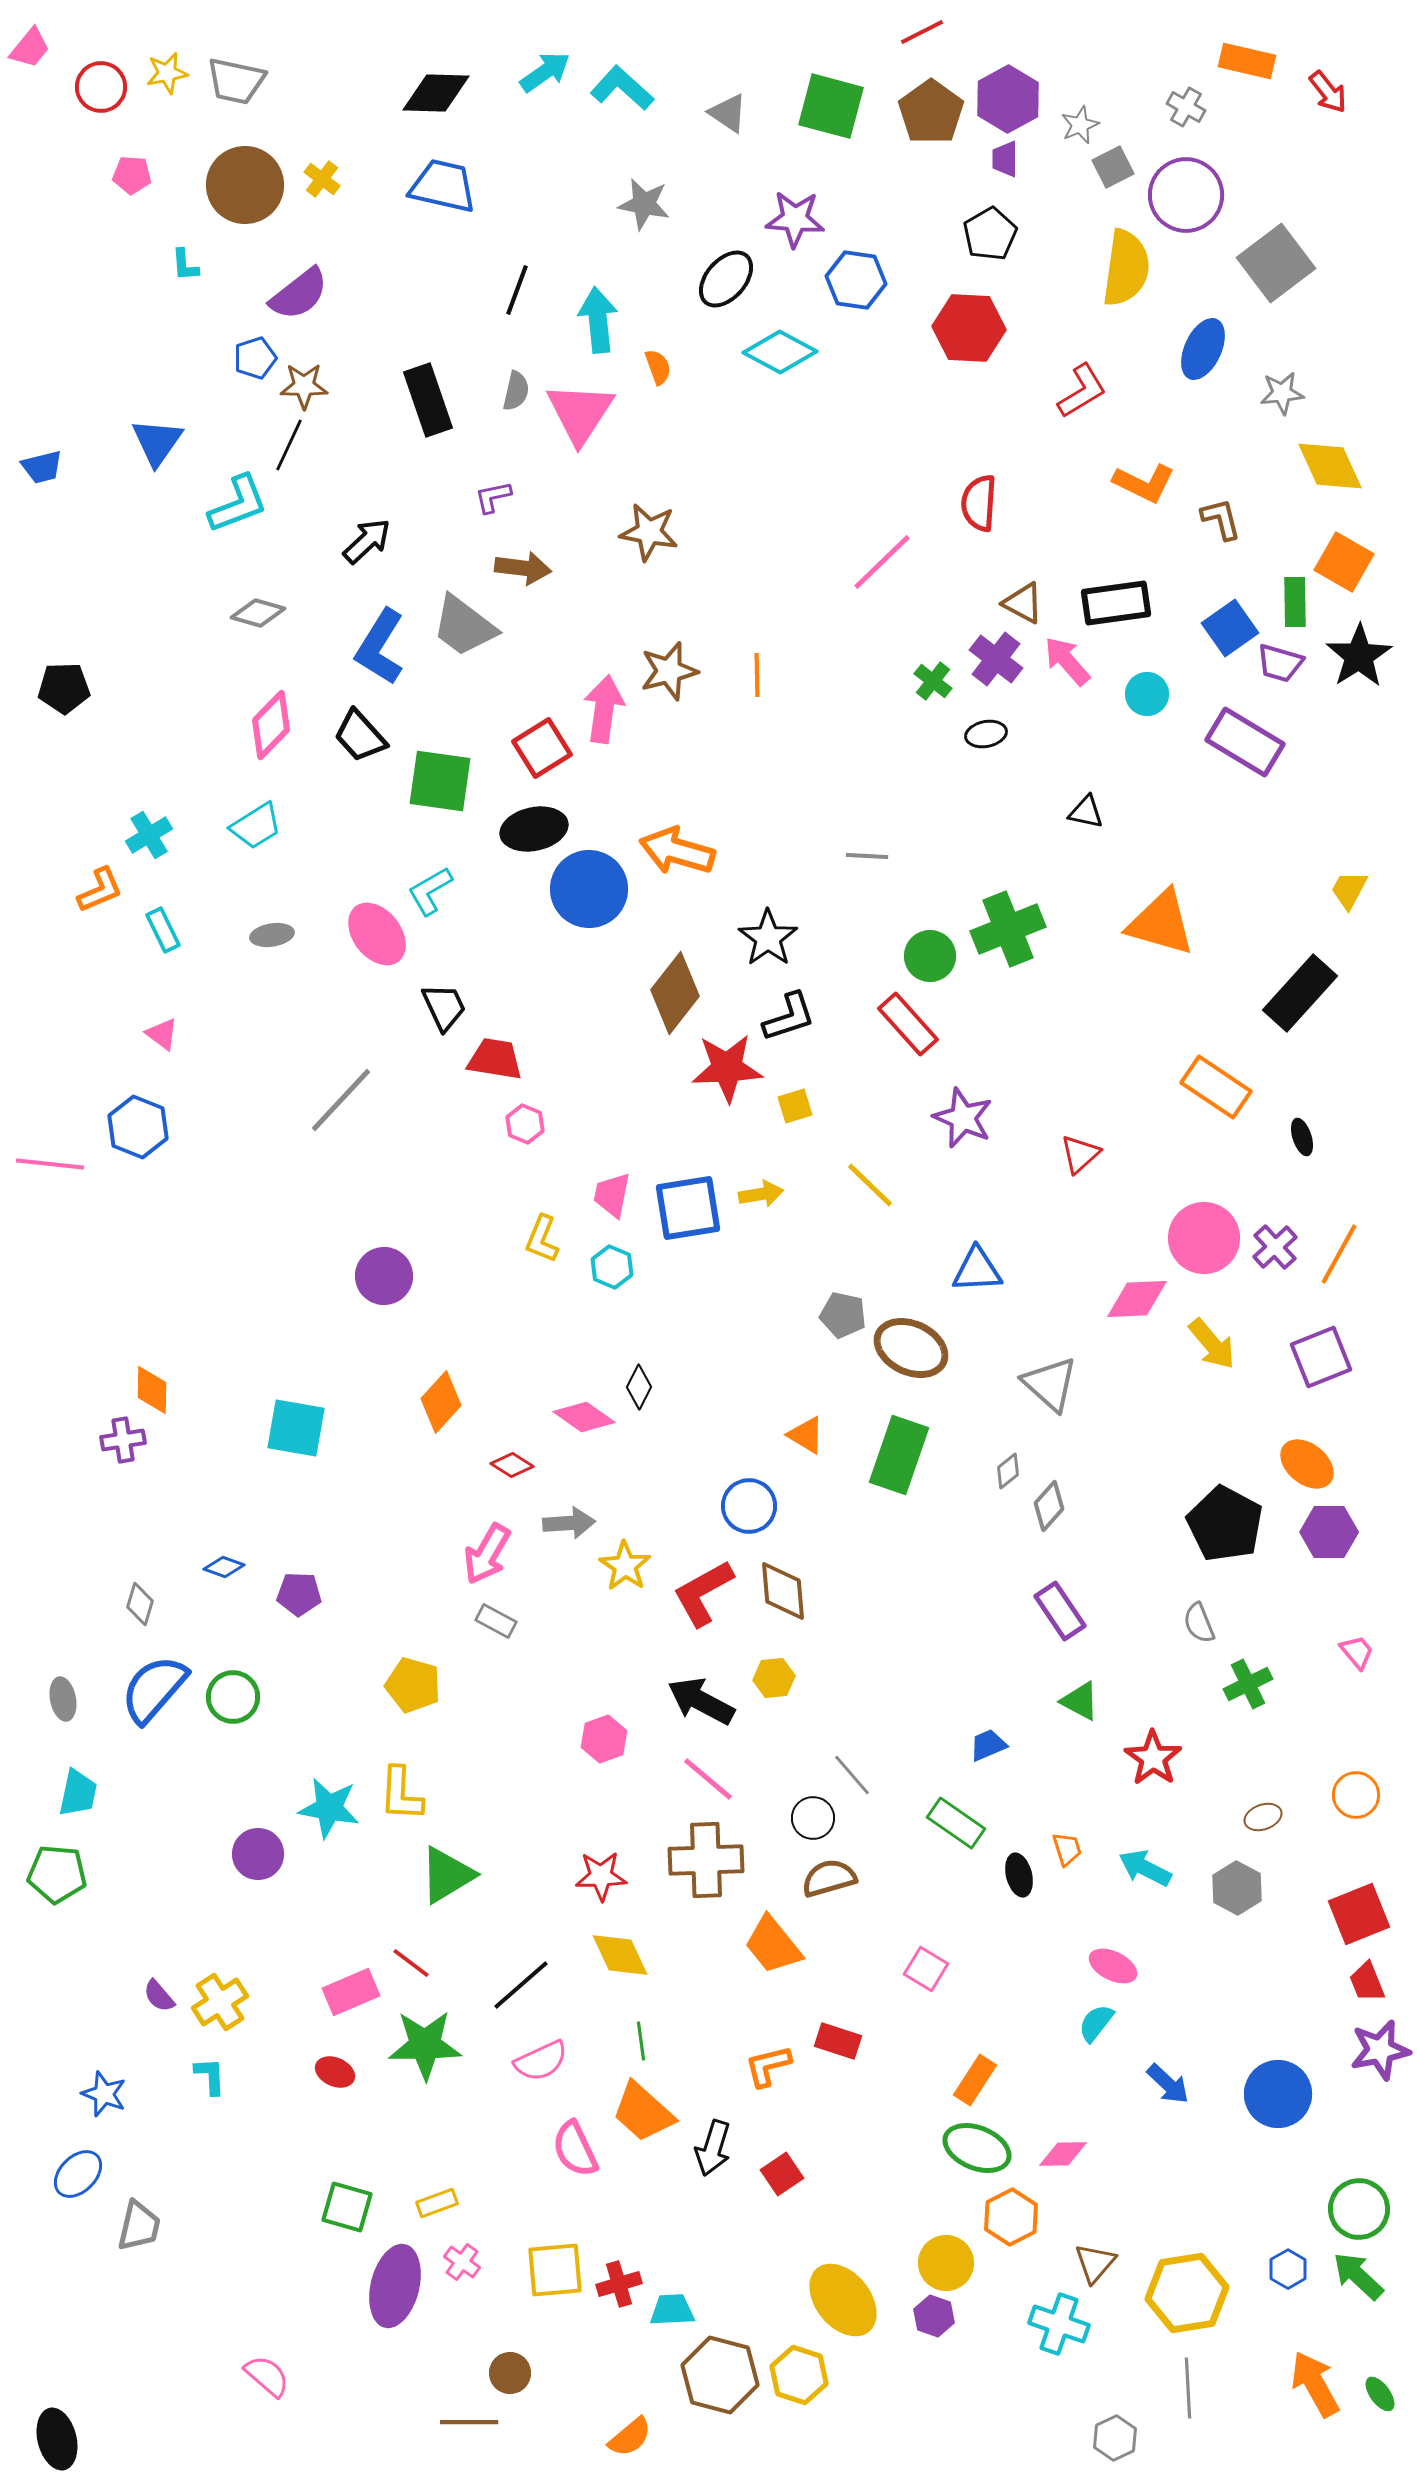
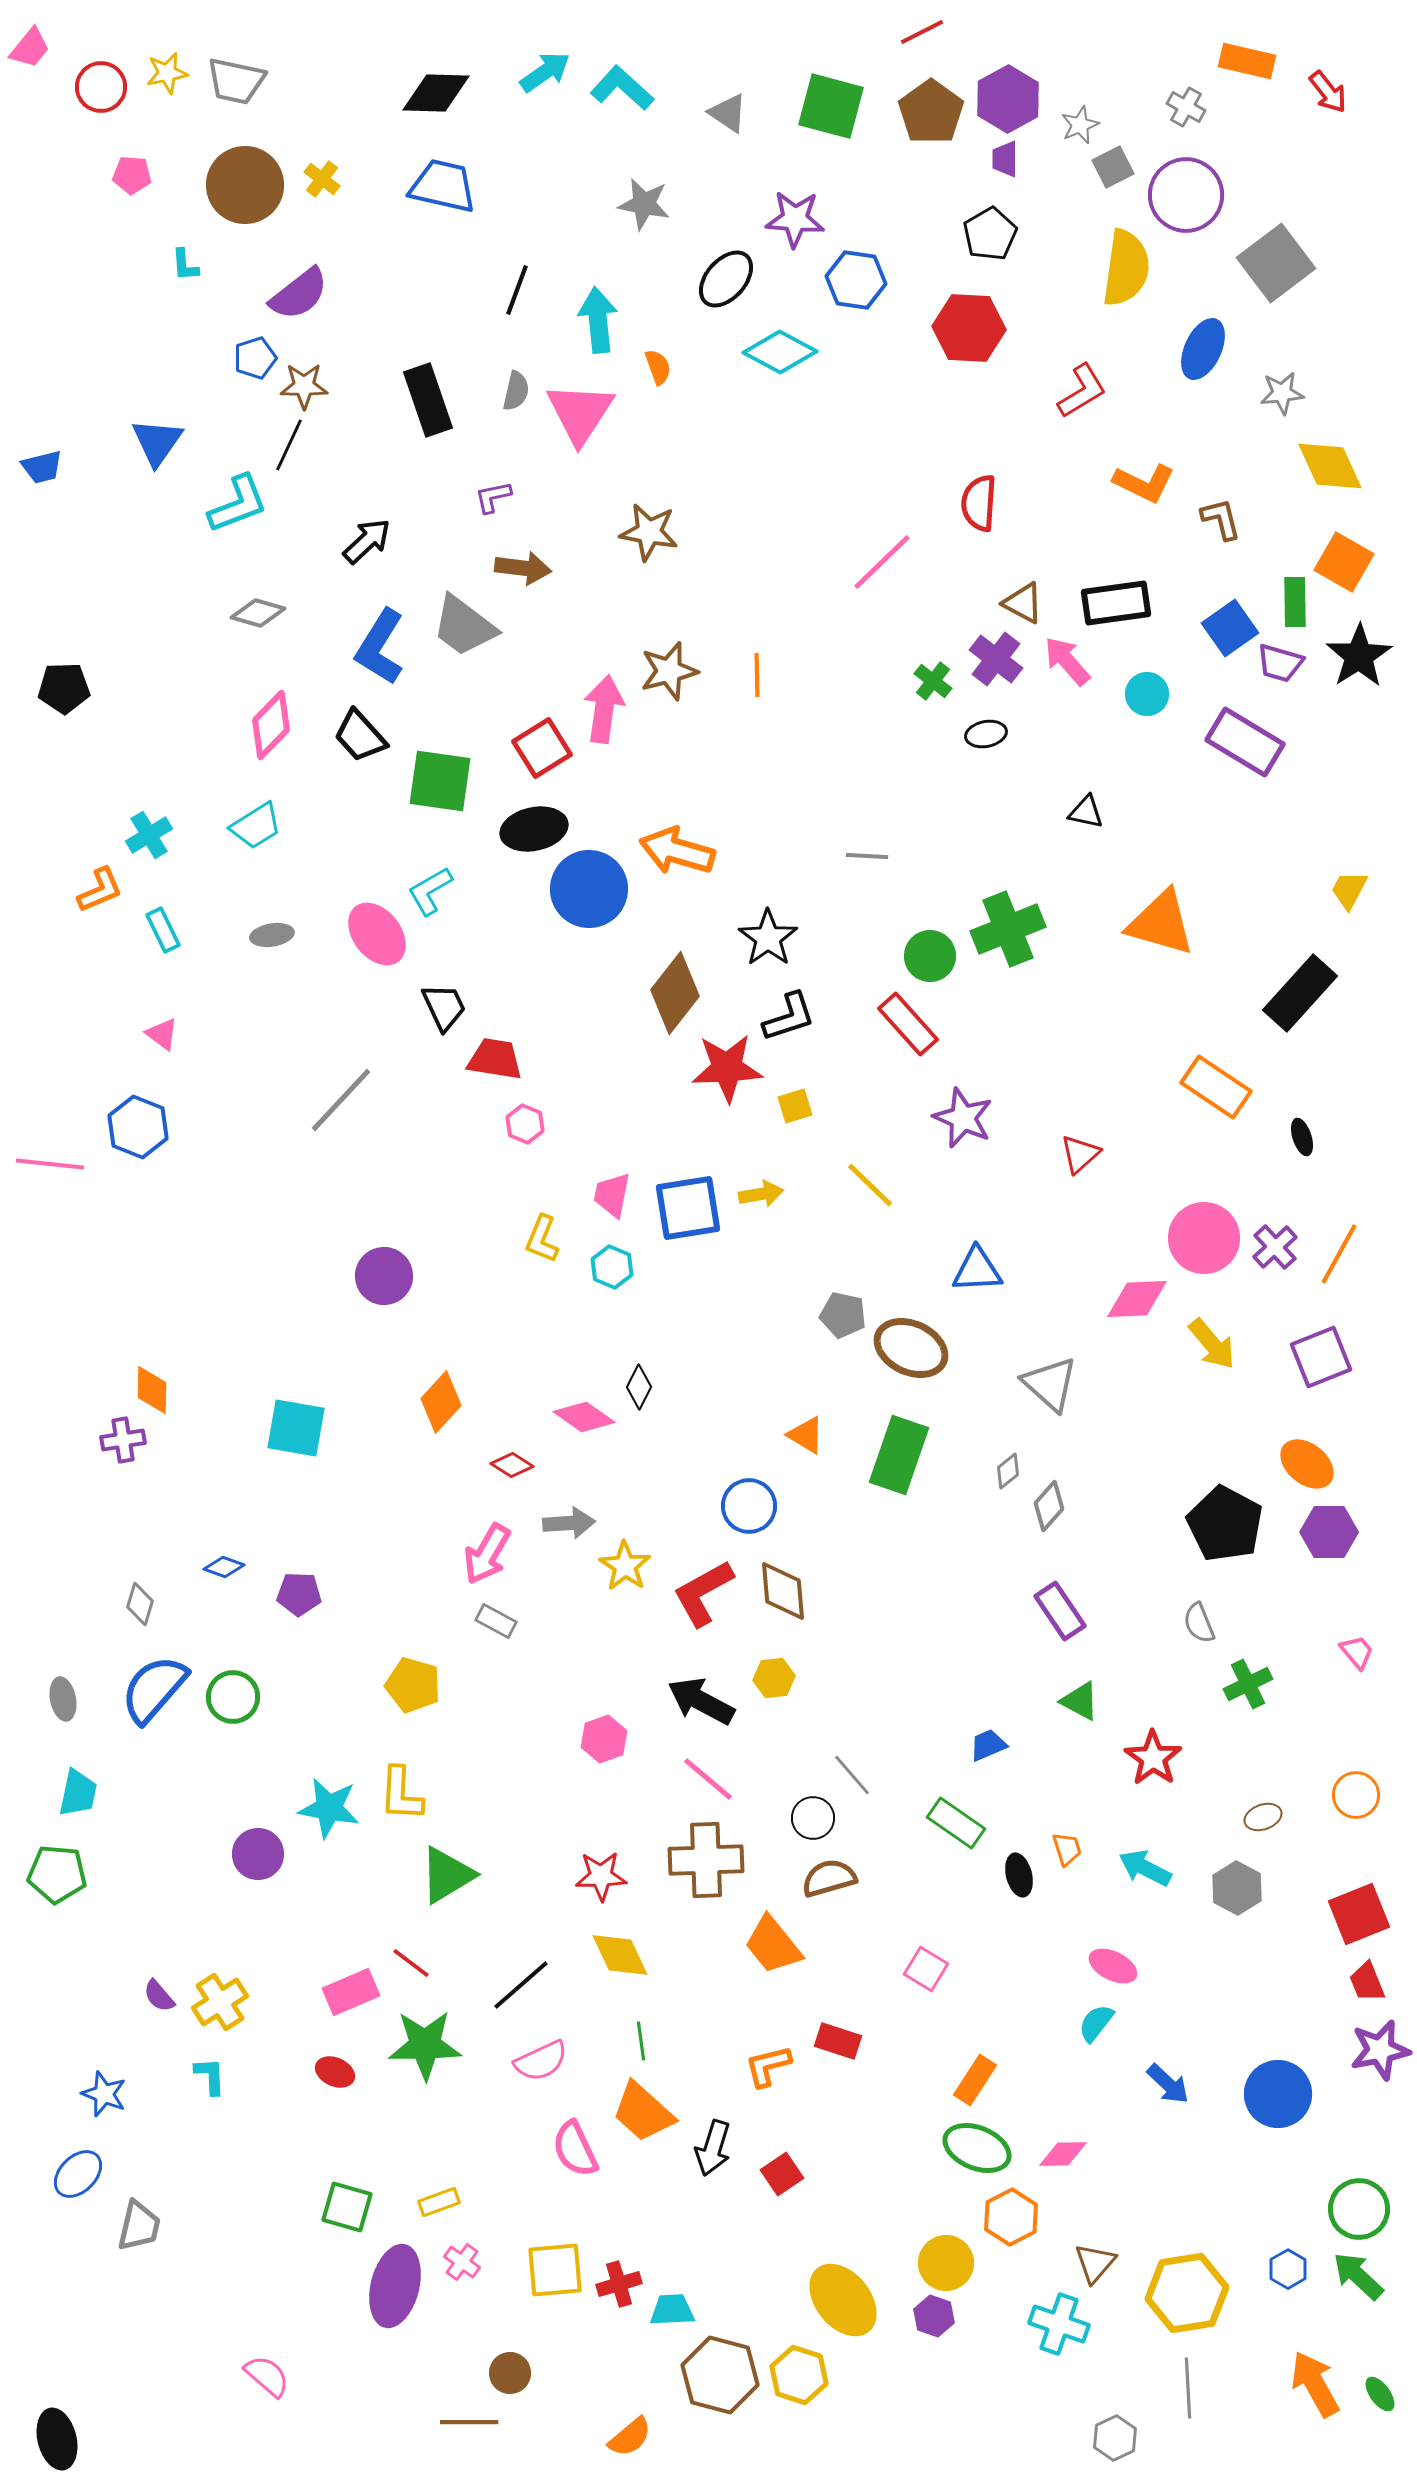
yellow rectangle at (437, 2203): moved 2 px right, 1 px up
